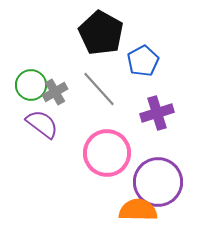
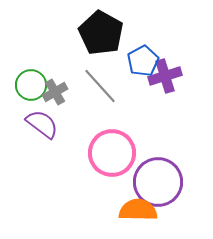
gray line: moved 1 px right, 3 px up
purple cross: moved 8 px right, 37 px up
pink circle: moved 5 px right
